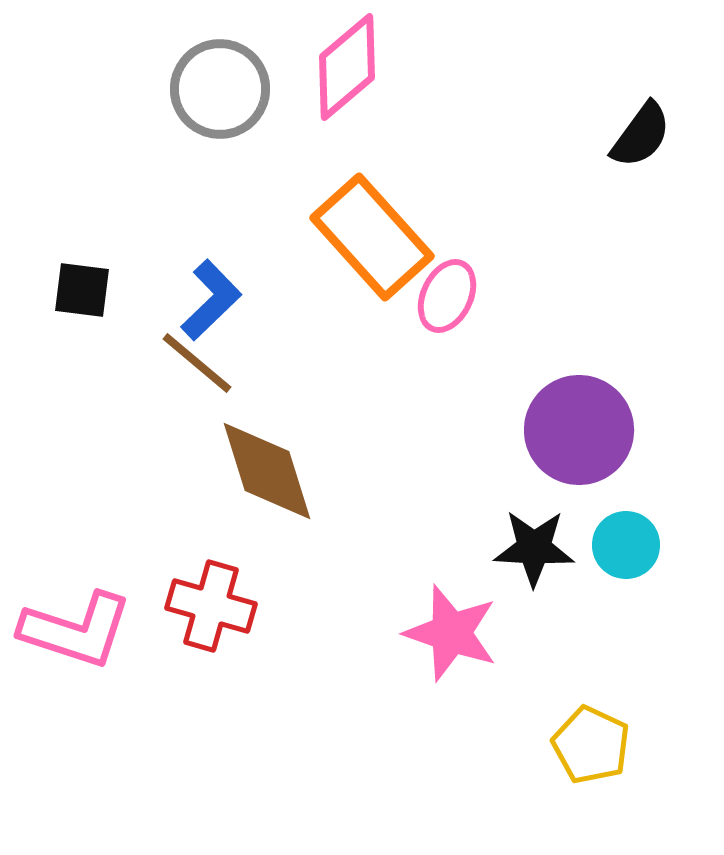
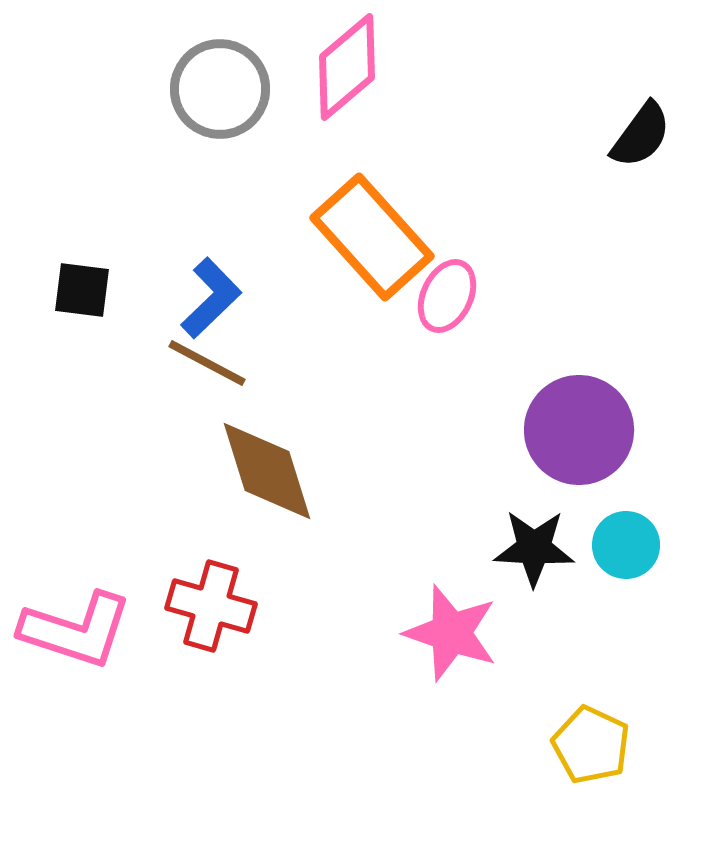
blue L-shape: moved 2 px up
brown line: moved 10 px right; rotated 12 degrees counterclockwise
